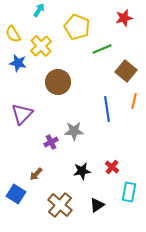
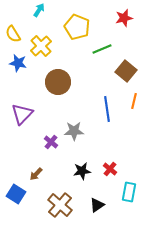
purple cross: rotated 24 degrees counterclockwise
red cross: moved 2 px left, 2 px down
